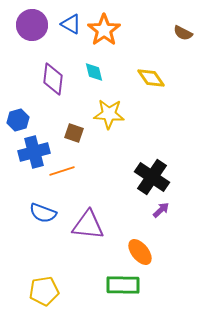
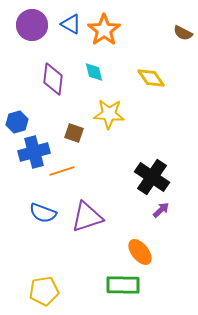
blue hexagon: moved 1 px left, 2 px down
purple triangle: moved 1 px left, 8 px up; rotated 24 degrees counterclockwise
